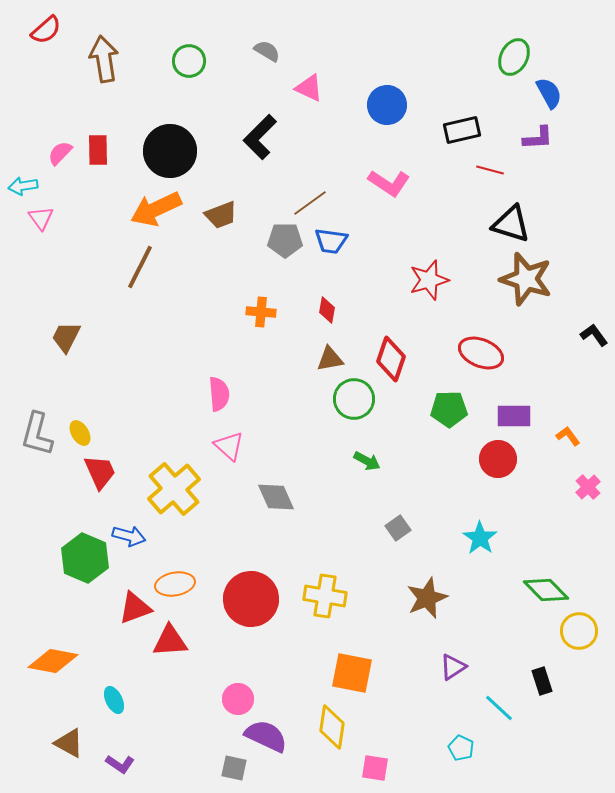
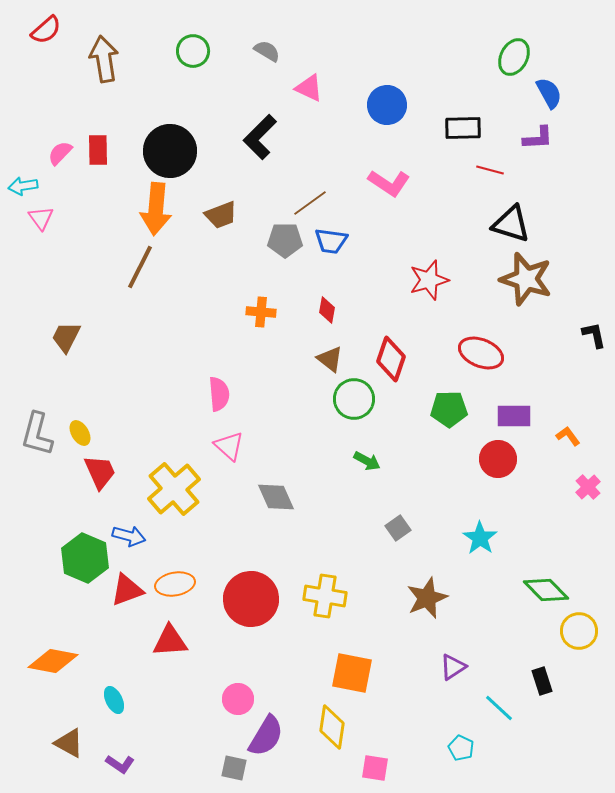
green circle at (189, 61): moved 4 px right, 10 px up
black rectangle at (462, 130): moved 1 px right, 2 px up; rotated 12 degrees clockwise
orange arrow at (156, 209): rotated 60 degrees counterclockwise
black L-shape at (594, 335): rotated 24 degrees clockwise
brown triangle at (330, 359): rotated 48 degrees clockwise
red triangle at (135, 608): moved 8 px left, 18 px up
purple semicircle at (266, 736): rotated 96 degrees clockwise
